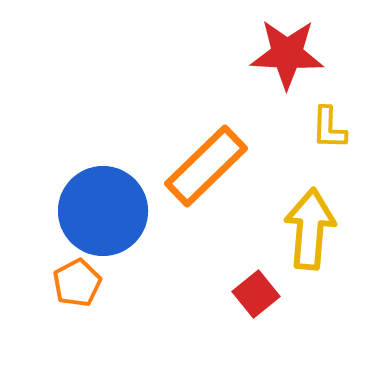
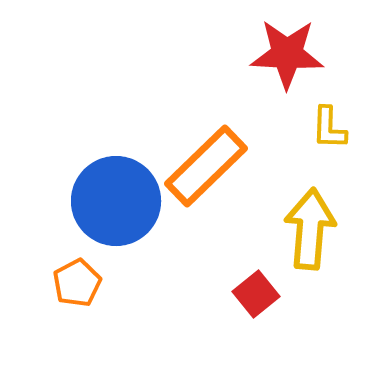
blue circle: moved 13 px right, 10 px up
